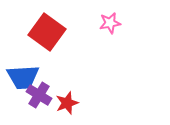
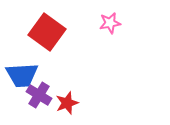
blue trapezoid: moved 1 px left, 2 px up
